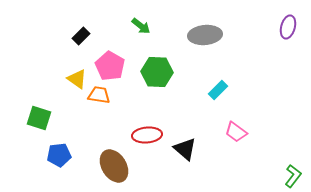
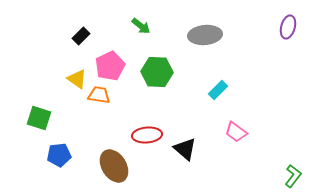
pink pentagon: rotated 16 degrees clockwise
